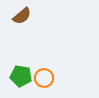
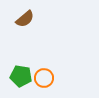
brown semicircle: moved 3 px right, 3 px down
